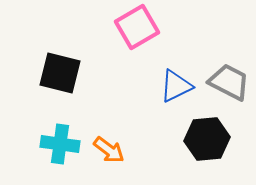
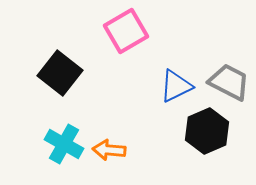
pink square: moved 11 px left, 4 px down
black square: rotated 24 degrees clockwise
black hexagon: moved 8 px up; rotated 18 degrees counterclockwise
cyan cross: moved 4 px right; rotated 21 degrees clockwise
orange arrow: rotated 148 degrees clockwise
